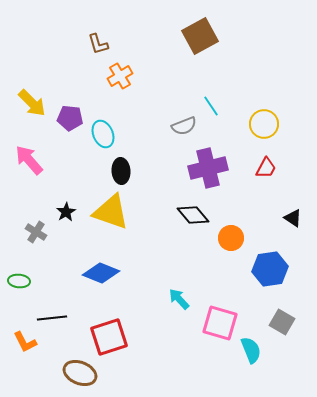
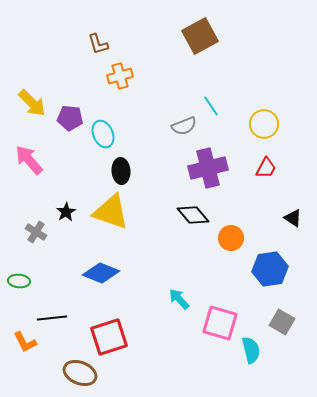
orange cross: rotated 15 degrees clockwise
cyan semicircle: rotated 8 degrees clockwise
